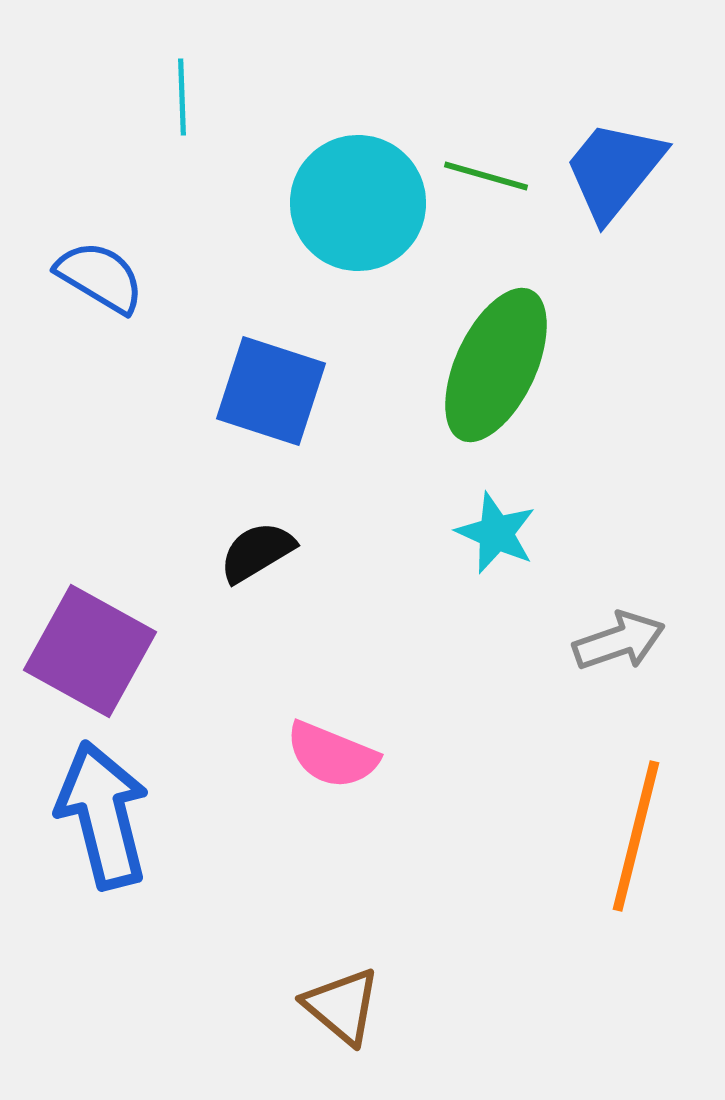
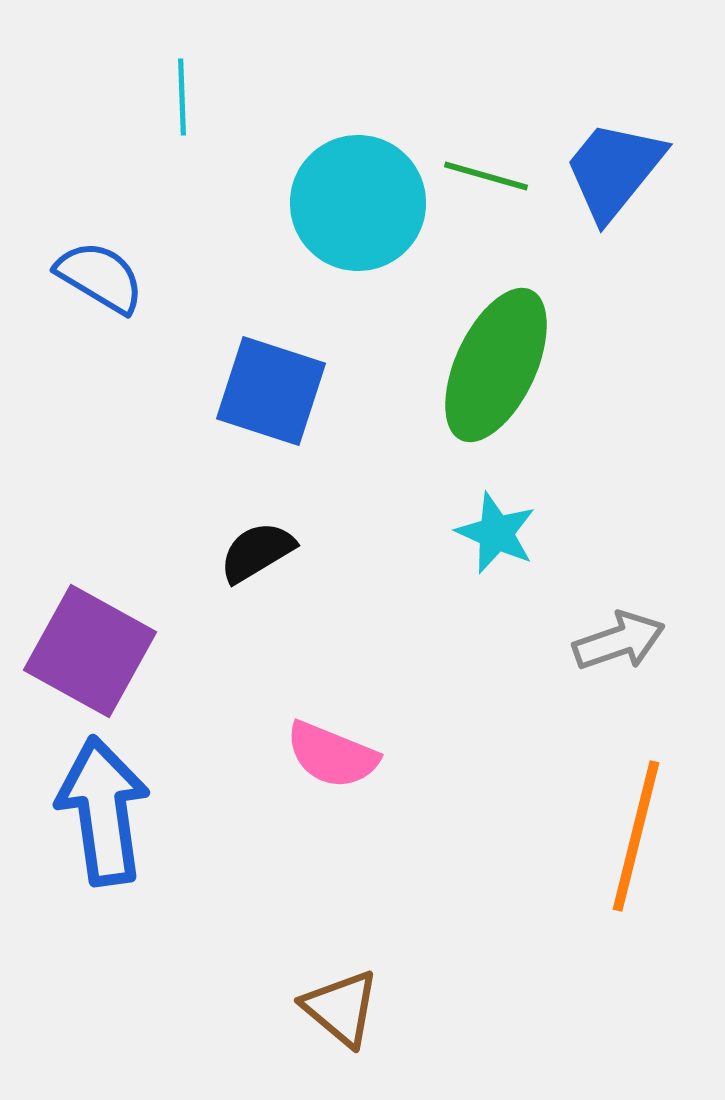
blue arrow: moved 4 px up; rotated 6 degrees clockwise
brown triangle: moved 1 px left, 2 px down
